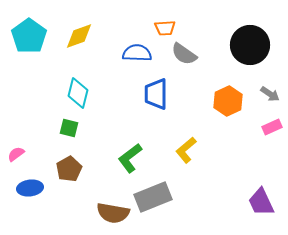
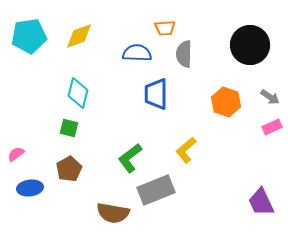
cyan pentagon: rotated 28 degrees clockwise
gray semicircle: rotated 56 degrees clockwise
gray arrow: moved 3 px down
orange hexagon: moved 2 px left, 1 px down; rotated 16 degrees counterclockwise
gray rectangle: moved 3 px right, 7 px up
